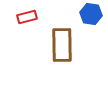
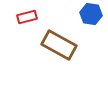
brown rectangle: moved 3 px left; rotated 60 degrees counterclockwise
